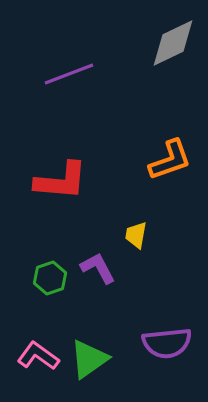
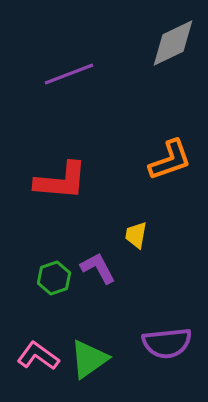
green hexagon: moved 4 px right
